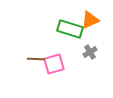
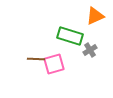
orange triangle: moved 5 px right, 4 px up
green rectangle: moved 7 px down
gray cross: moved 2 px up
